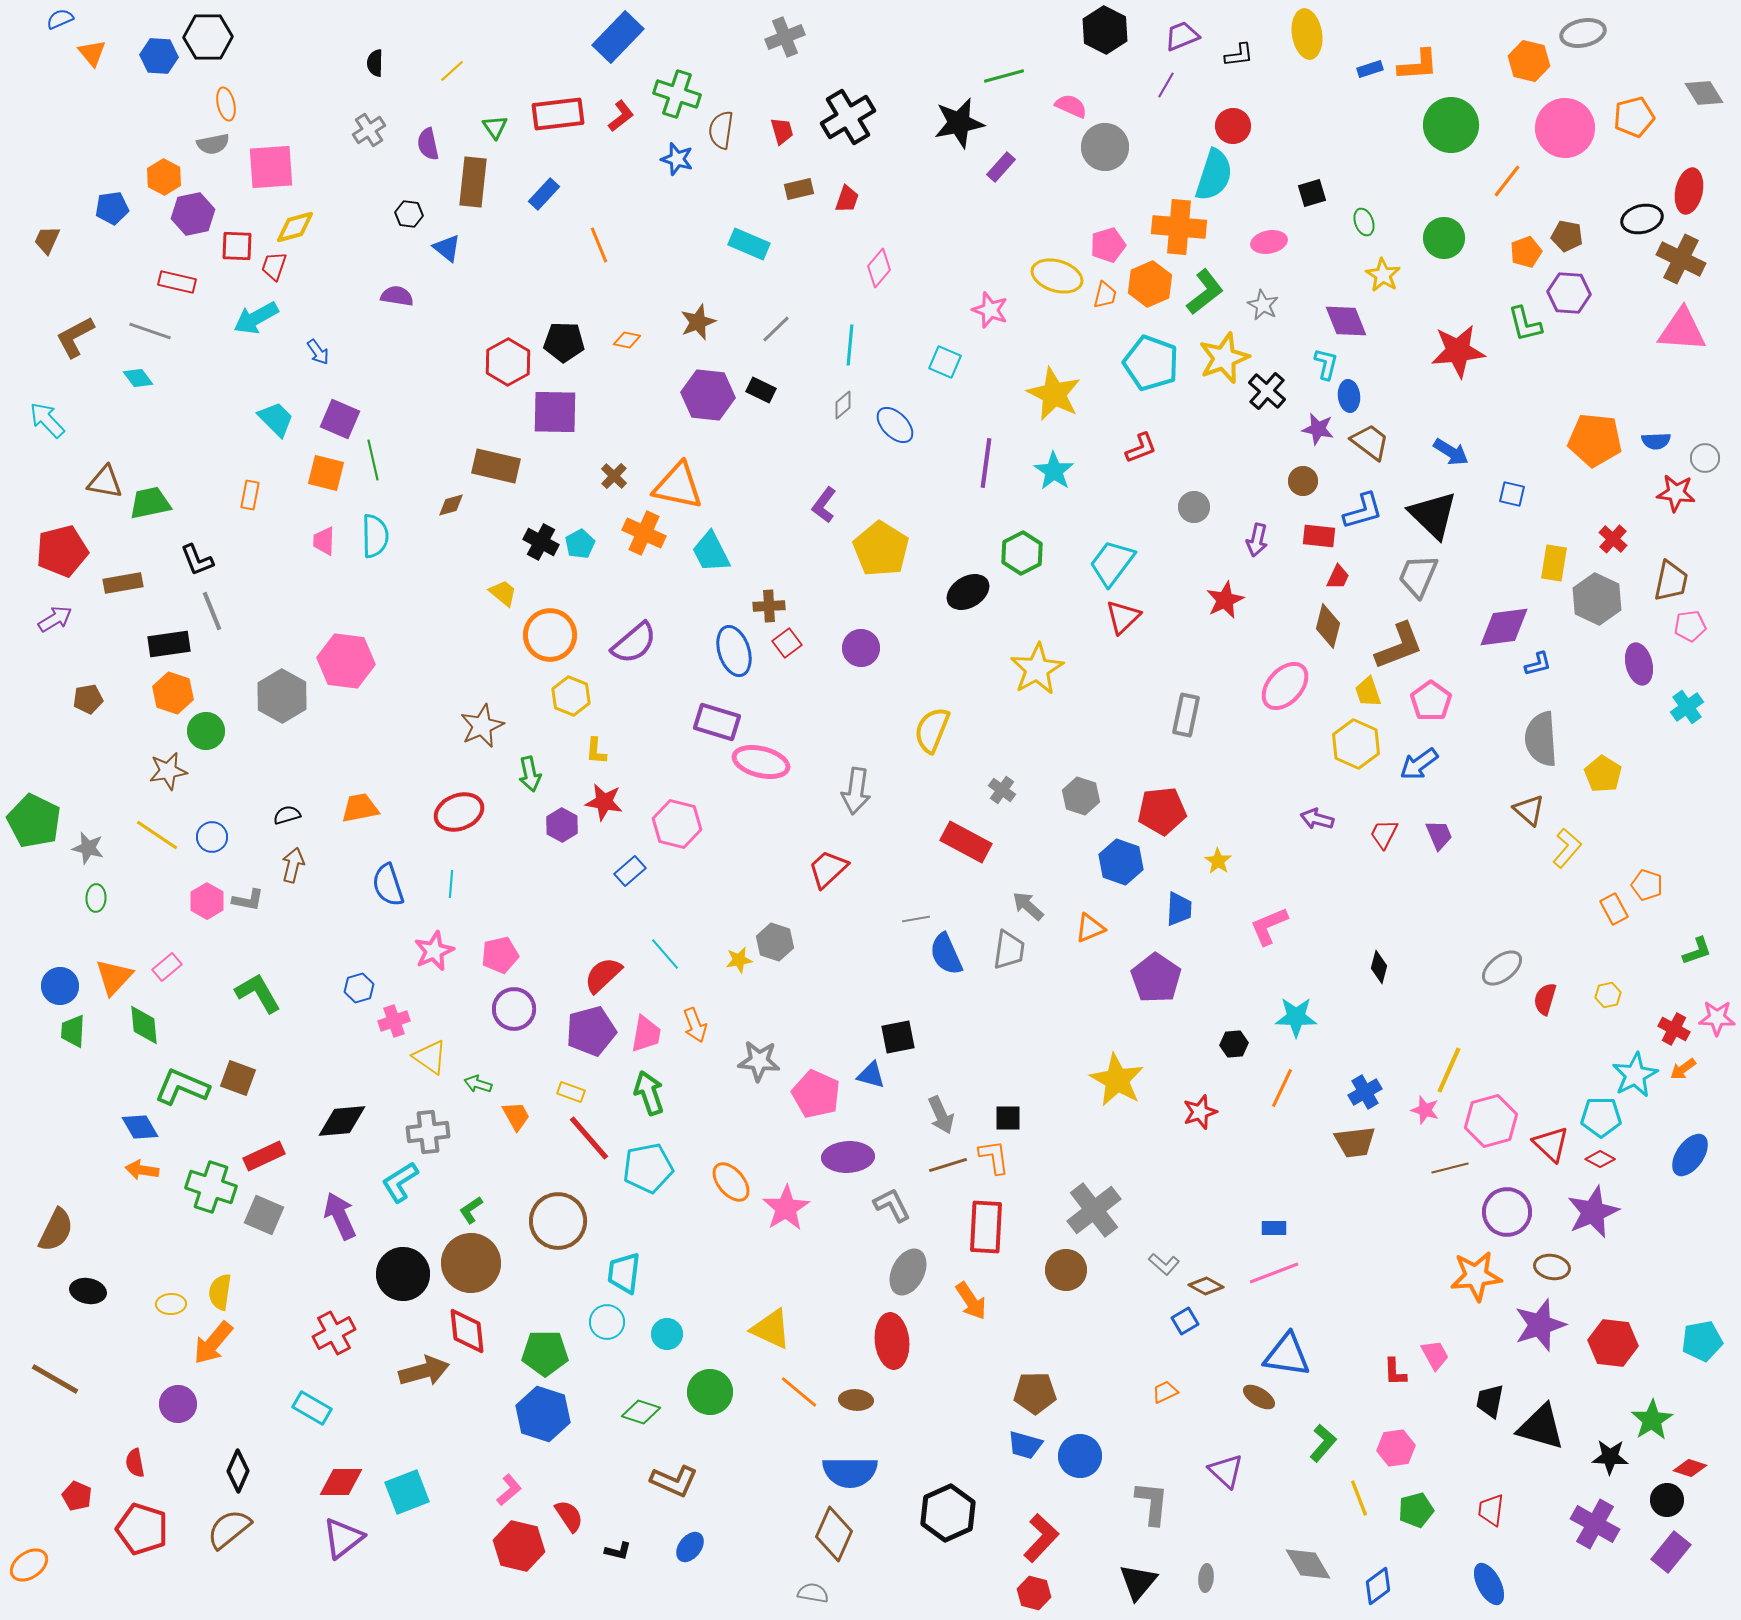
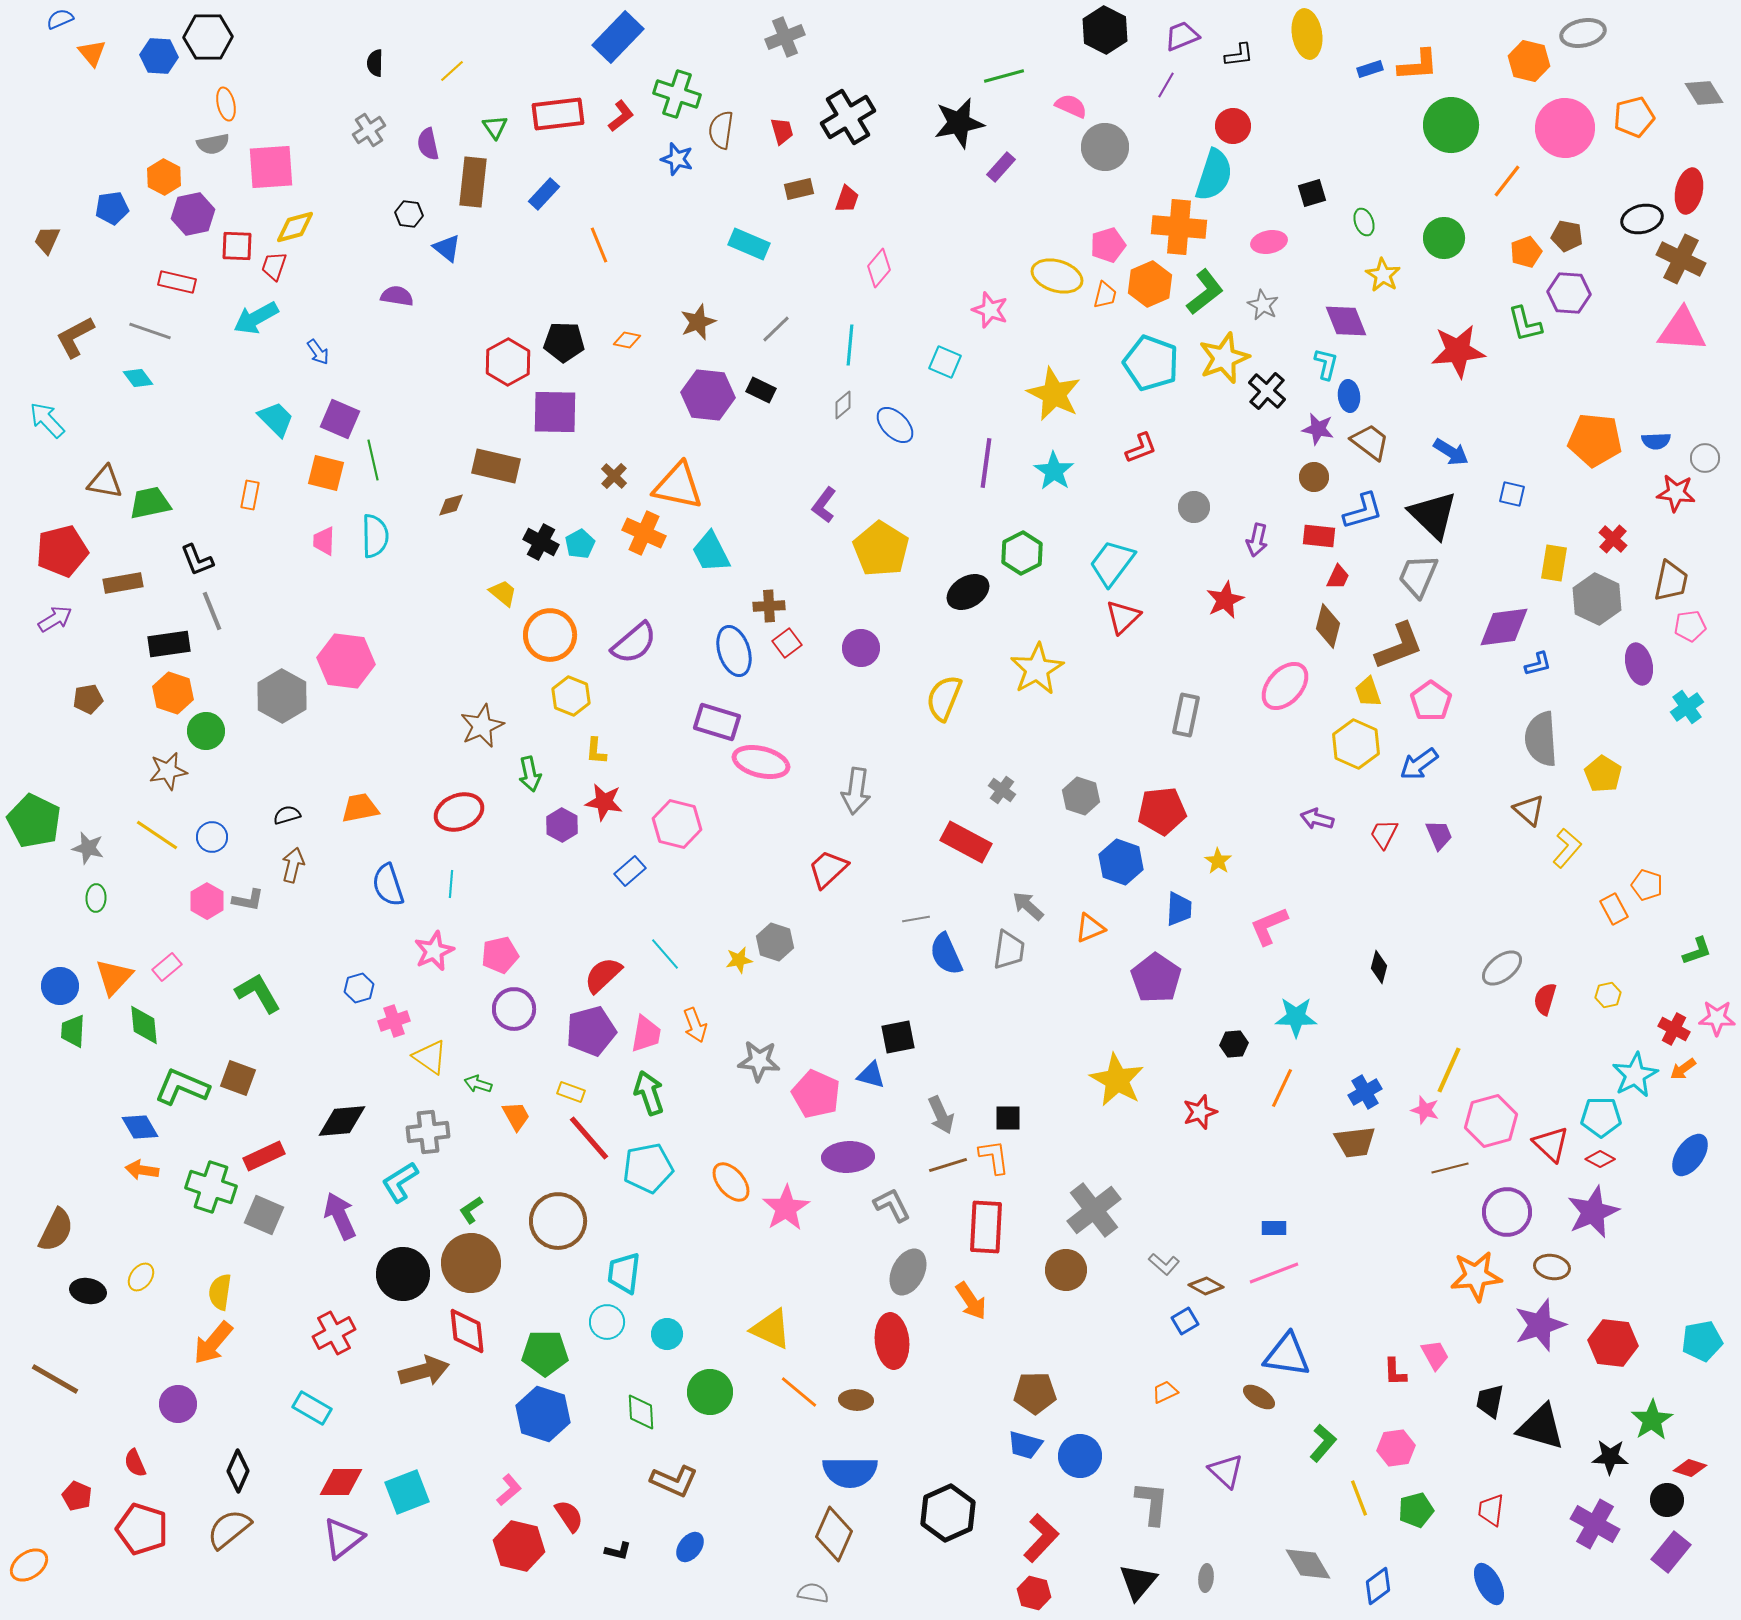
brown circle at (1303, 481): moved 11 px right, 4 px up
yellow semicircle at (932, 730): moved 12 px right, 32 px up
yellow ellipse at (171, 1304): moved 30 px left, 27 px up; rotated 52 degrees counterclockwise
green diamond at (641, 1412): rotated 69 degrees clockwise
red semicircle at (135, 1463): rotated 12 degrees counterclockwise
